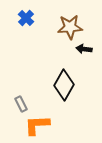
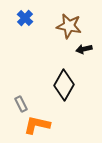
blue cross: moved 1 px left
brown star: moved 1 px left, 1 px up; rotated 15 degrees clockwise
black arrow: rotated 21 degrees counterclockwise
orange L-shape: rotated 16 degrees clockwise
